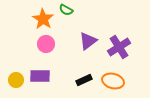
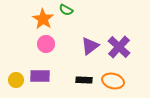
purple triangle: moved 2 px right, 5 px down
purple cross: rotated 15 degrees counterclockwise
black rectangle: rotated 28 degrees clockwise
